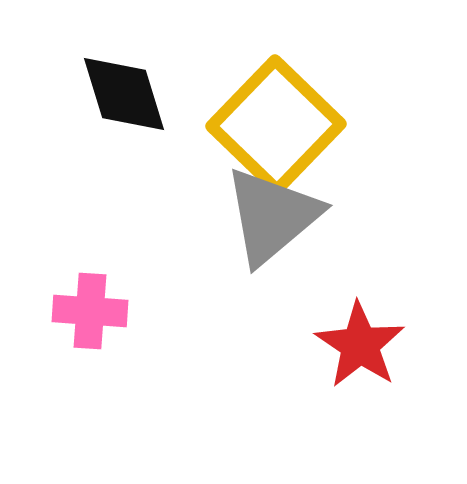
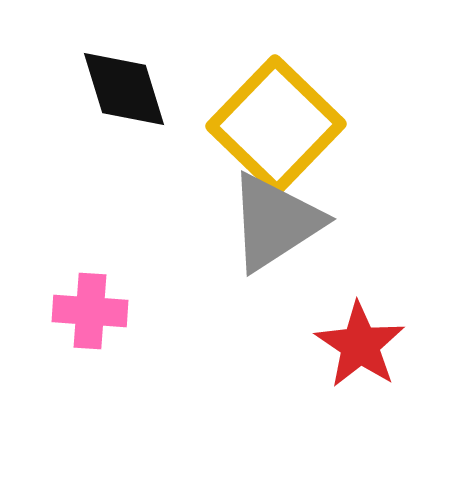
black diamond: moved 5 px up
gray triangle: moved 3 px right, 6 px down; rotated 7 degrees clockwise
